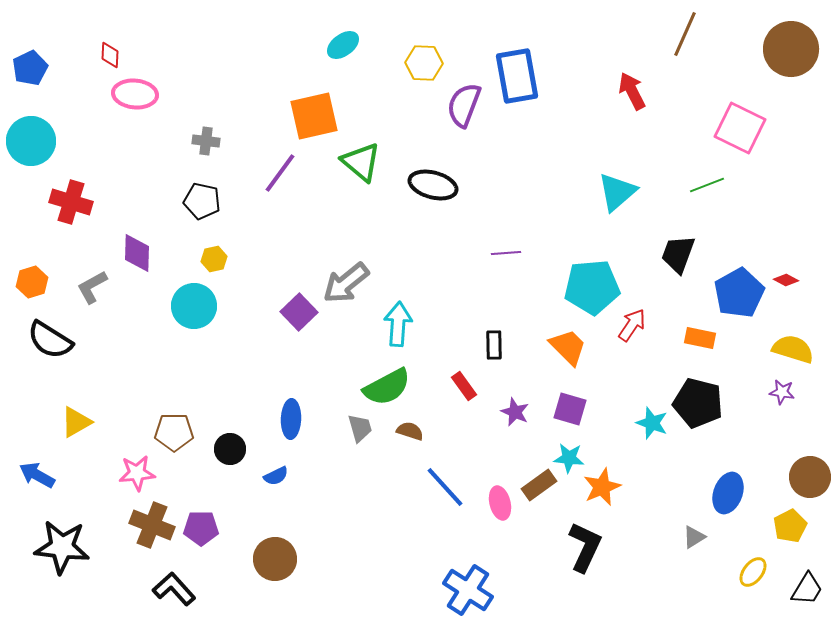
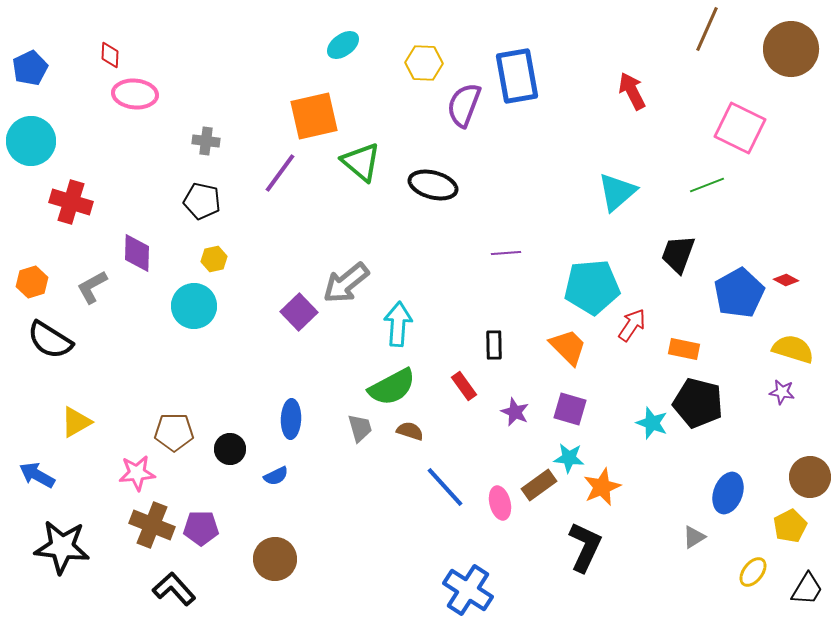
brown line at (685, 34): moved 22 px right, 5 px up
orange rectangle at (700, 338): moved 16 px left, 11 px down
green semicircle at (387, 387): moved 5 px right
